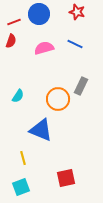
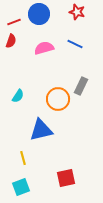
blue triangle: rotated 35 degrees counterclockwise
